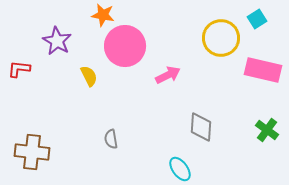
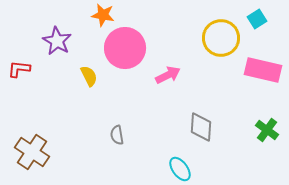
pink circle: moved 2 px down
gray semicircle: moved 6 px right, 4 px up
brown cross: rotated 28 degrees clockwise
